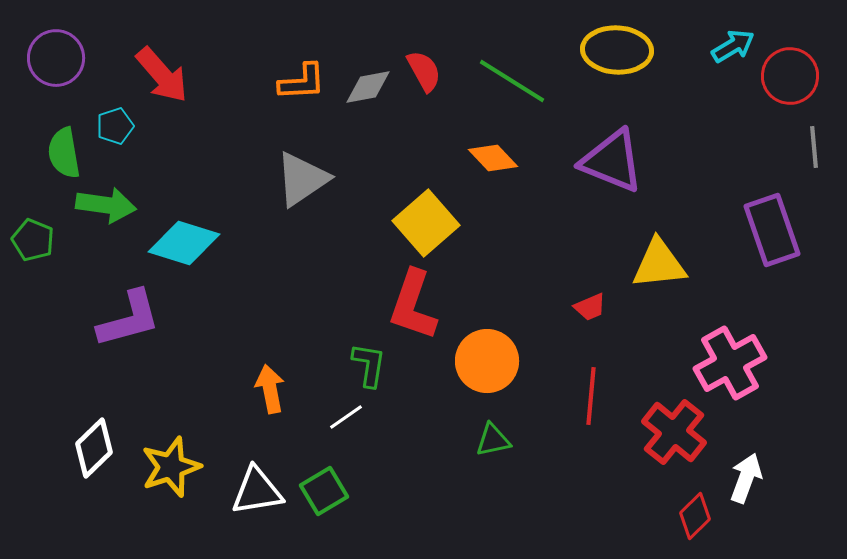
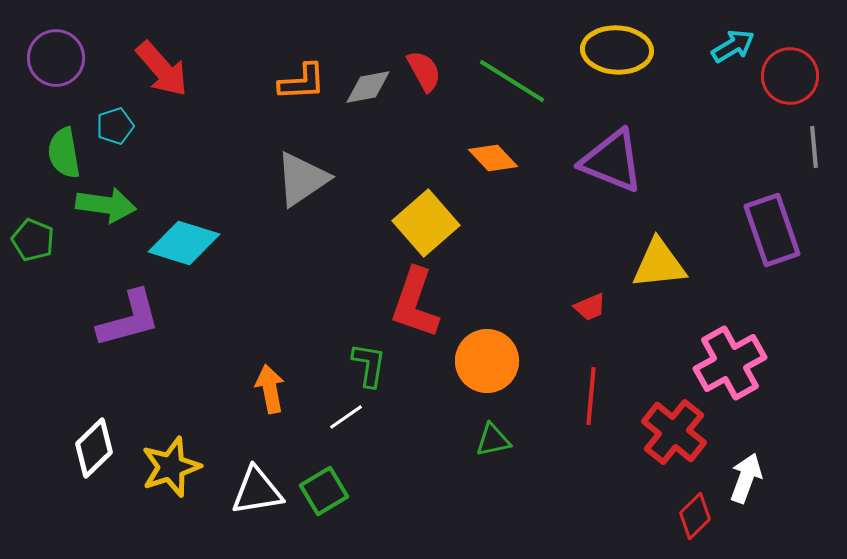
red arrow: moved 6 px up
red L-shape: moved 2 px right, 2 px up
